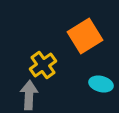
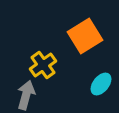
cyan ellipse: rotated 65 degrees counterclockwise
gray arrow: moved 3 px left; rotated 12 degrees clockwise
